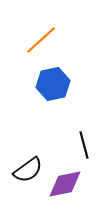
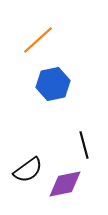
orange line: moved 3 px left
